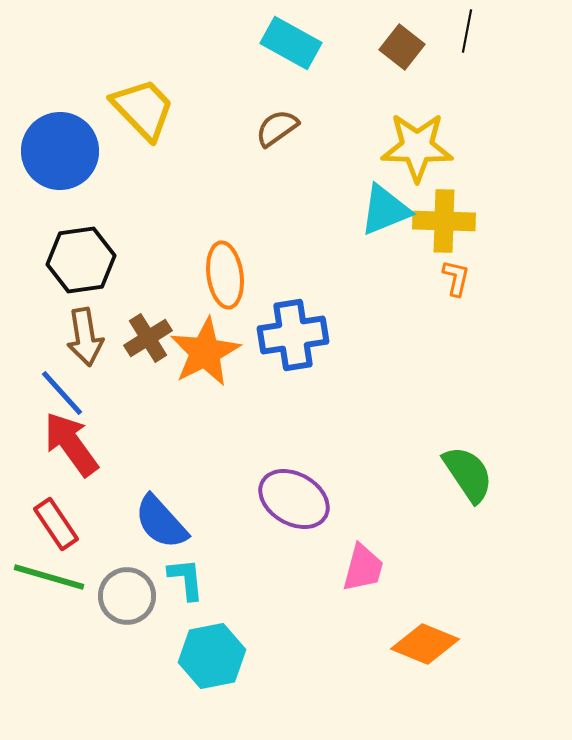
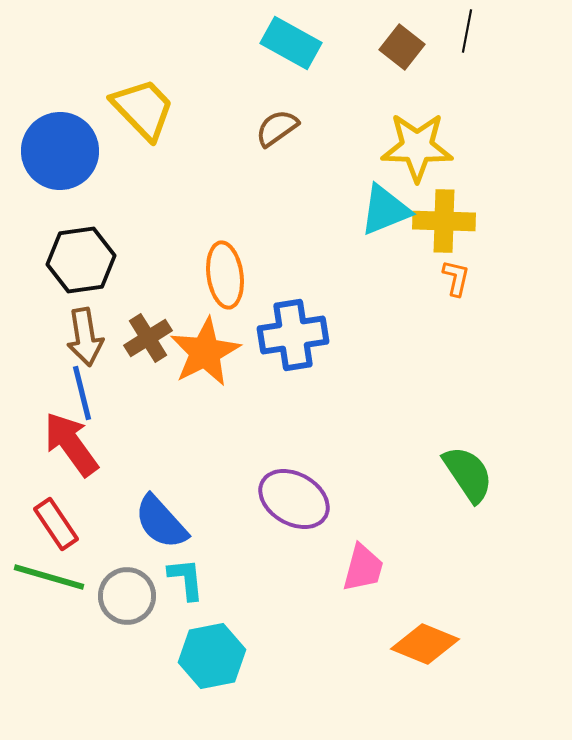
blue line: moved 20 px right; rotated 28 degrees clockwise
